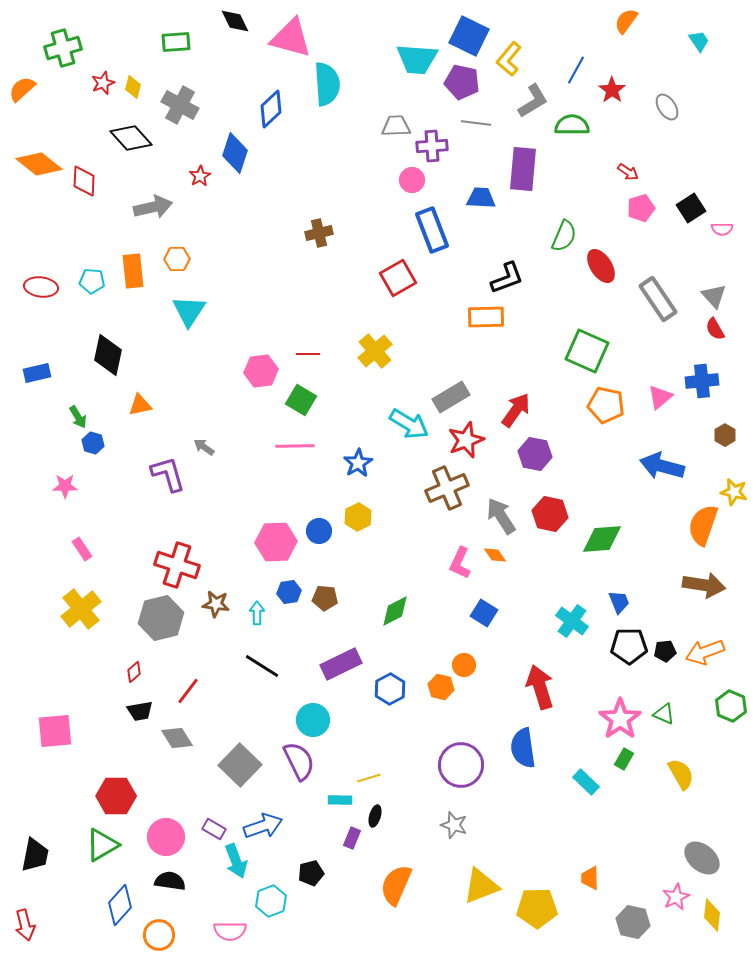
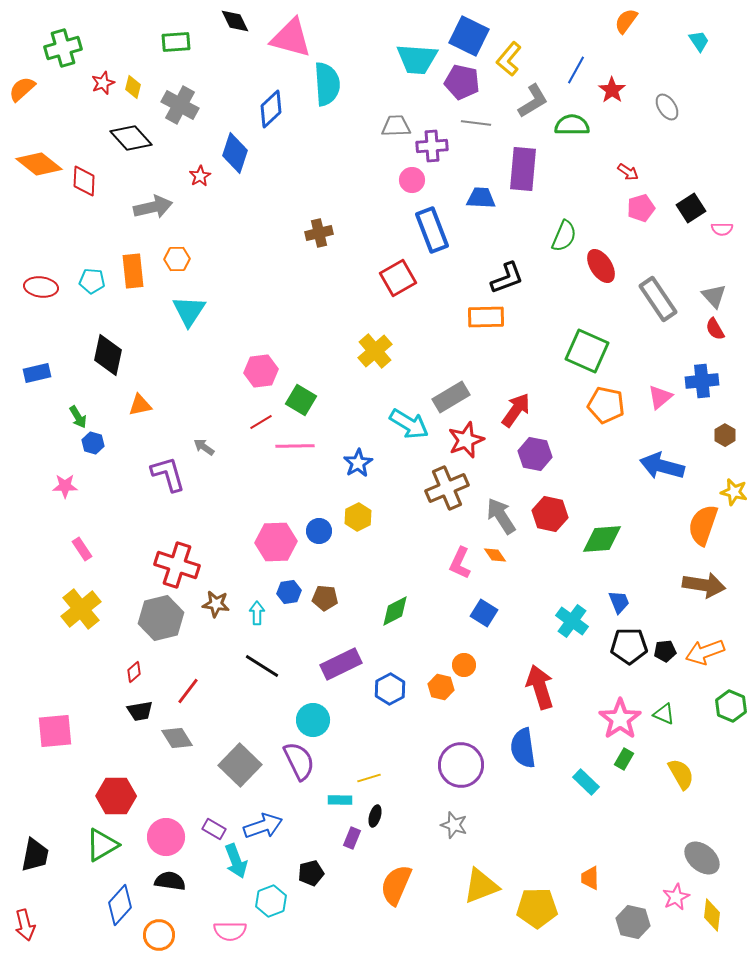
red line at (308, 354): moved 47 px left, 68 px down; rotated 30 degrees counterclockwise
